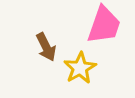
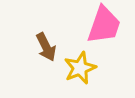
yellow star: rotated 8 degrees clockwise
